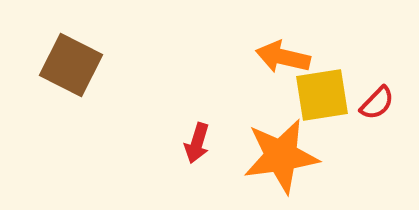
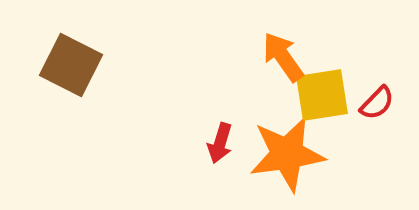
orange arrow: rotated 42 degrees clockwise
red arrow: moved 23 px right
orange star: moved 6 px right, 2 px up
